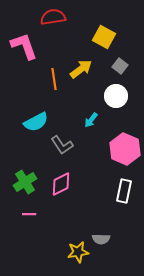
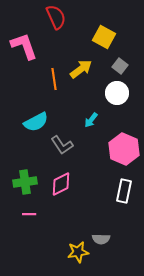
red semicircle: moved 3 px right; rotated 75 degrees clockwise
white circle: moved 1 px right, 3 px up
pink hexagon: moved 1 px left
green cross: rotated 25 degrees clockwise
